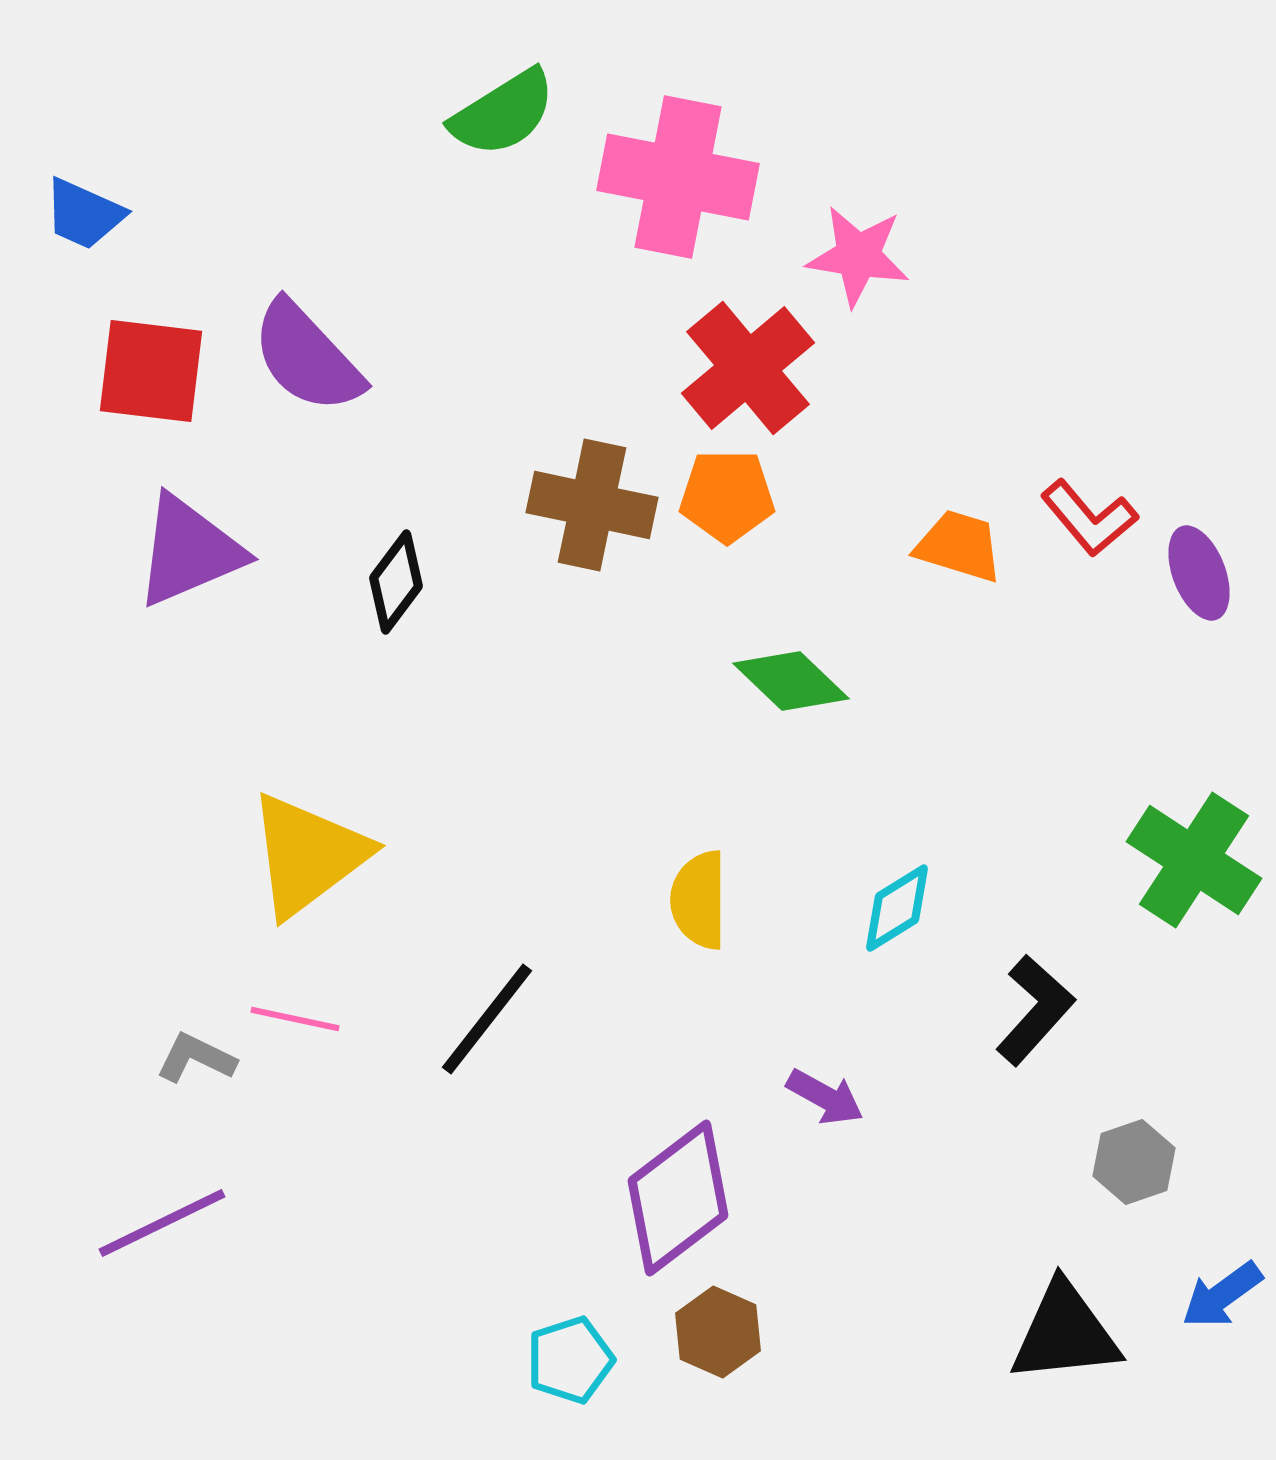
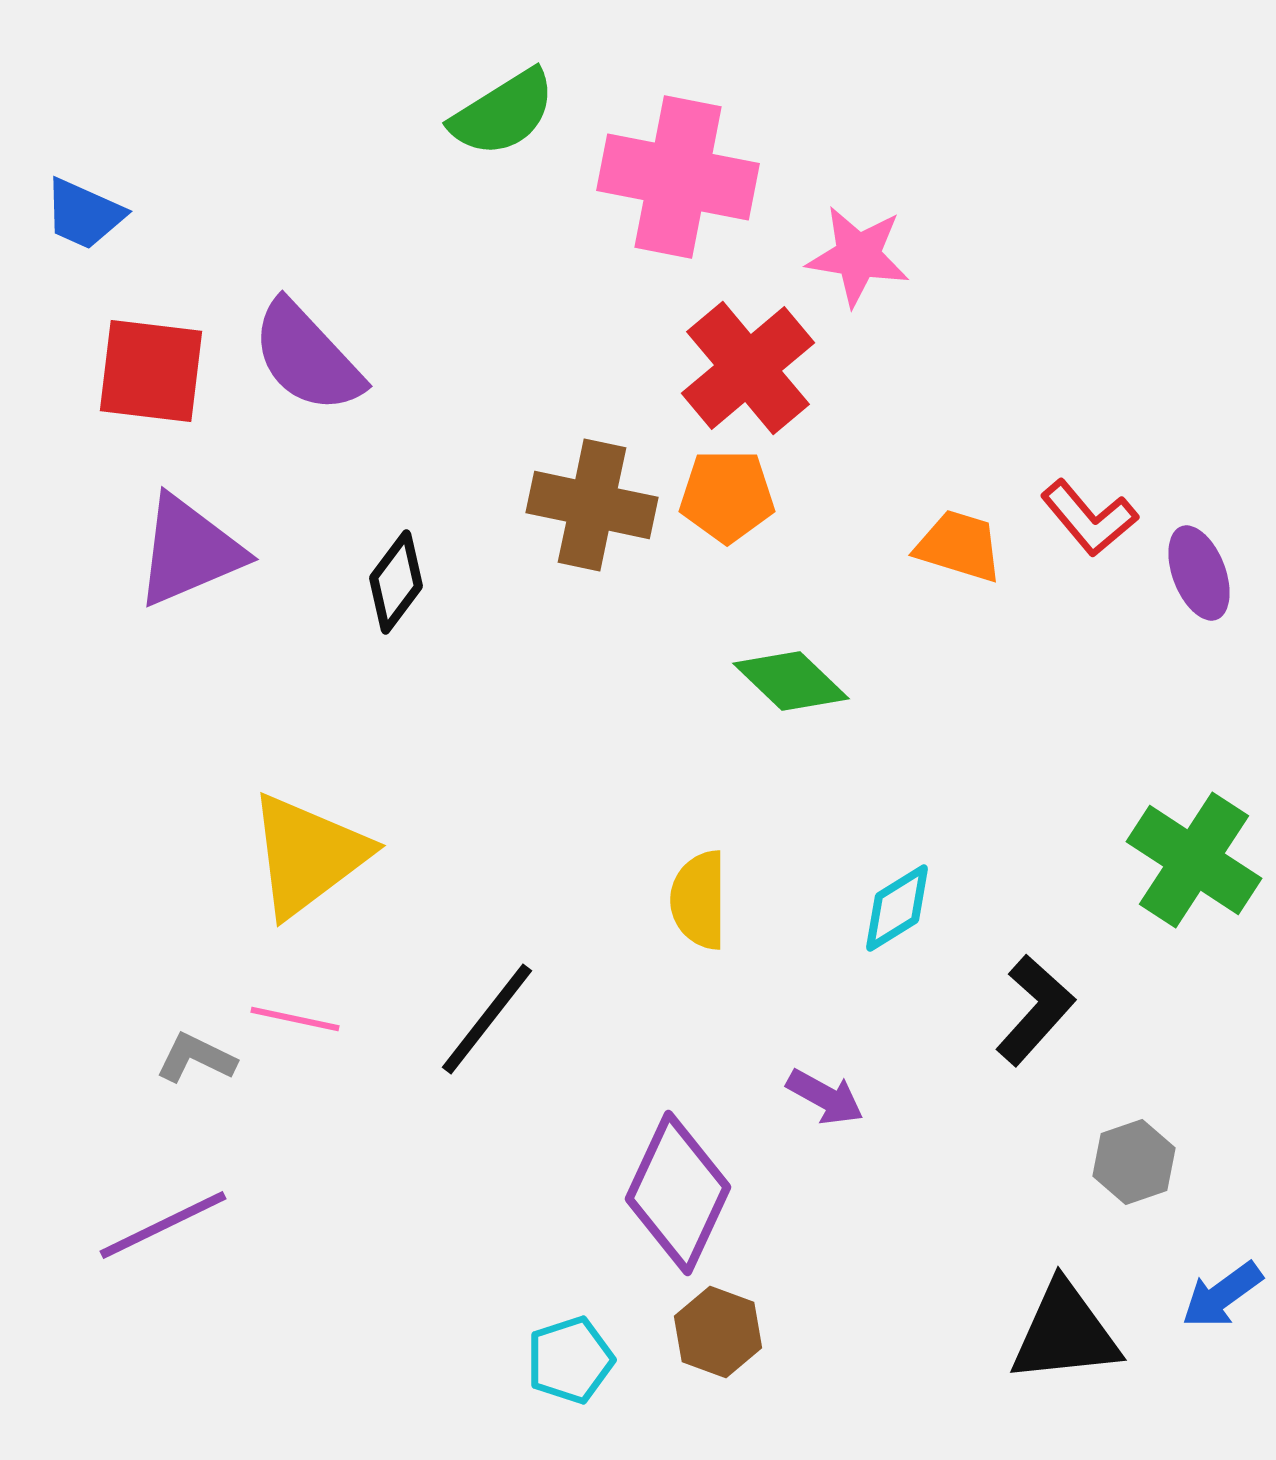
purple diamond: moved 5 px up; rotated 28 degrees counterclockwise
purple line: moved 1 px right, 2 px down
brown hexagon: rotated 4 degrees counterclockwise
